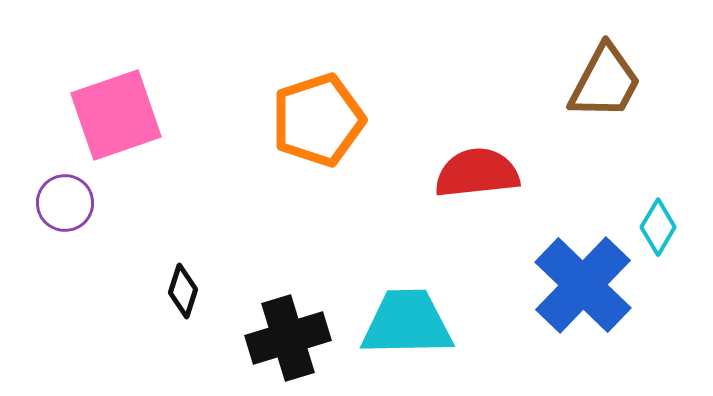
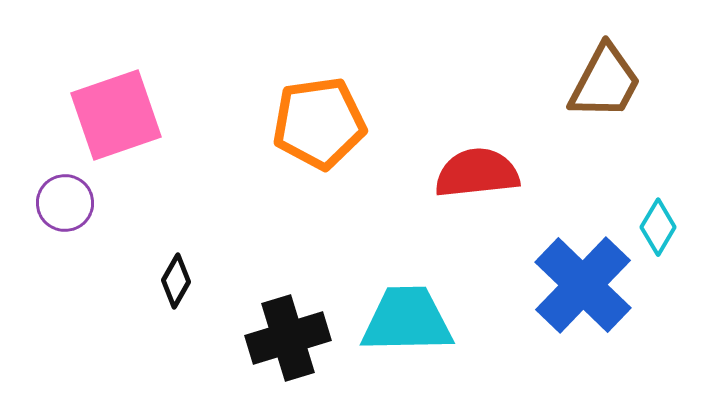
orange pentagon: moved 1 px right, 3 px down; rotated 10 degrees clockwise
black diamond: moved 7 px left, 10 px up; rotated 12 degrees clockwise
cyan trapezoid: moved 3 px up
